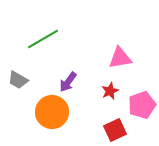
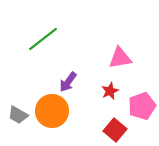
green line: rotated 8 degrees counterclockwise
gray trapezoid: moved 35 px down
pink pentagon: moved 1 px down
orange circle: moved 1 px up
red square: rotated 25 degrees counterclockwise
